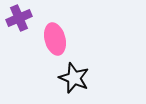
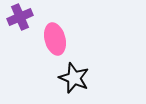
purple cross: moved 1 px right, 1 px up
